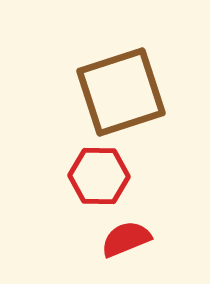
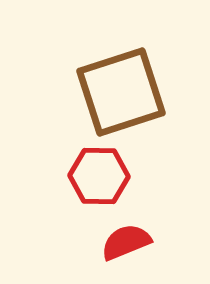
red semicircle: moved 3 px down
